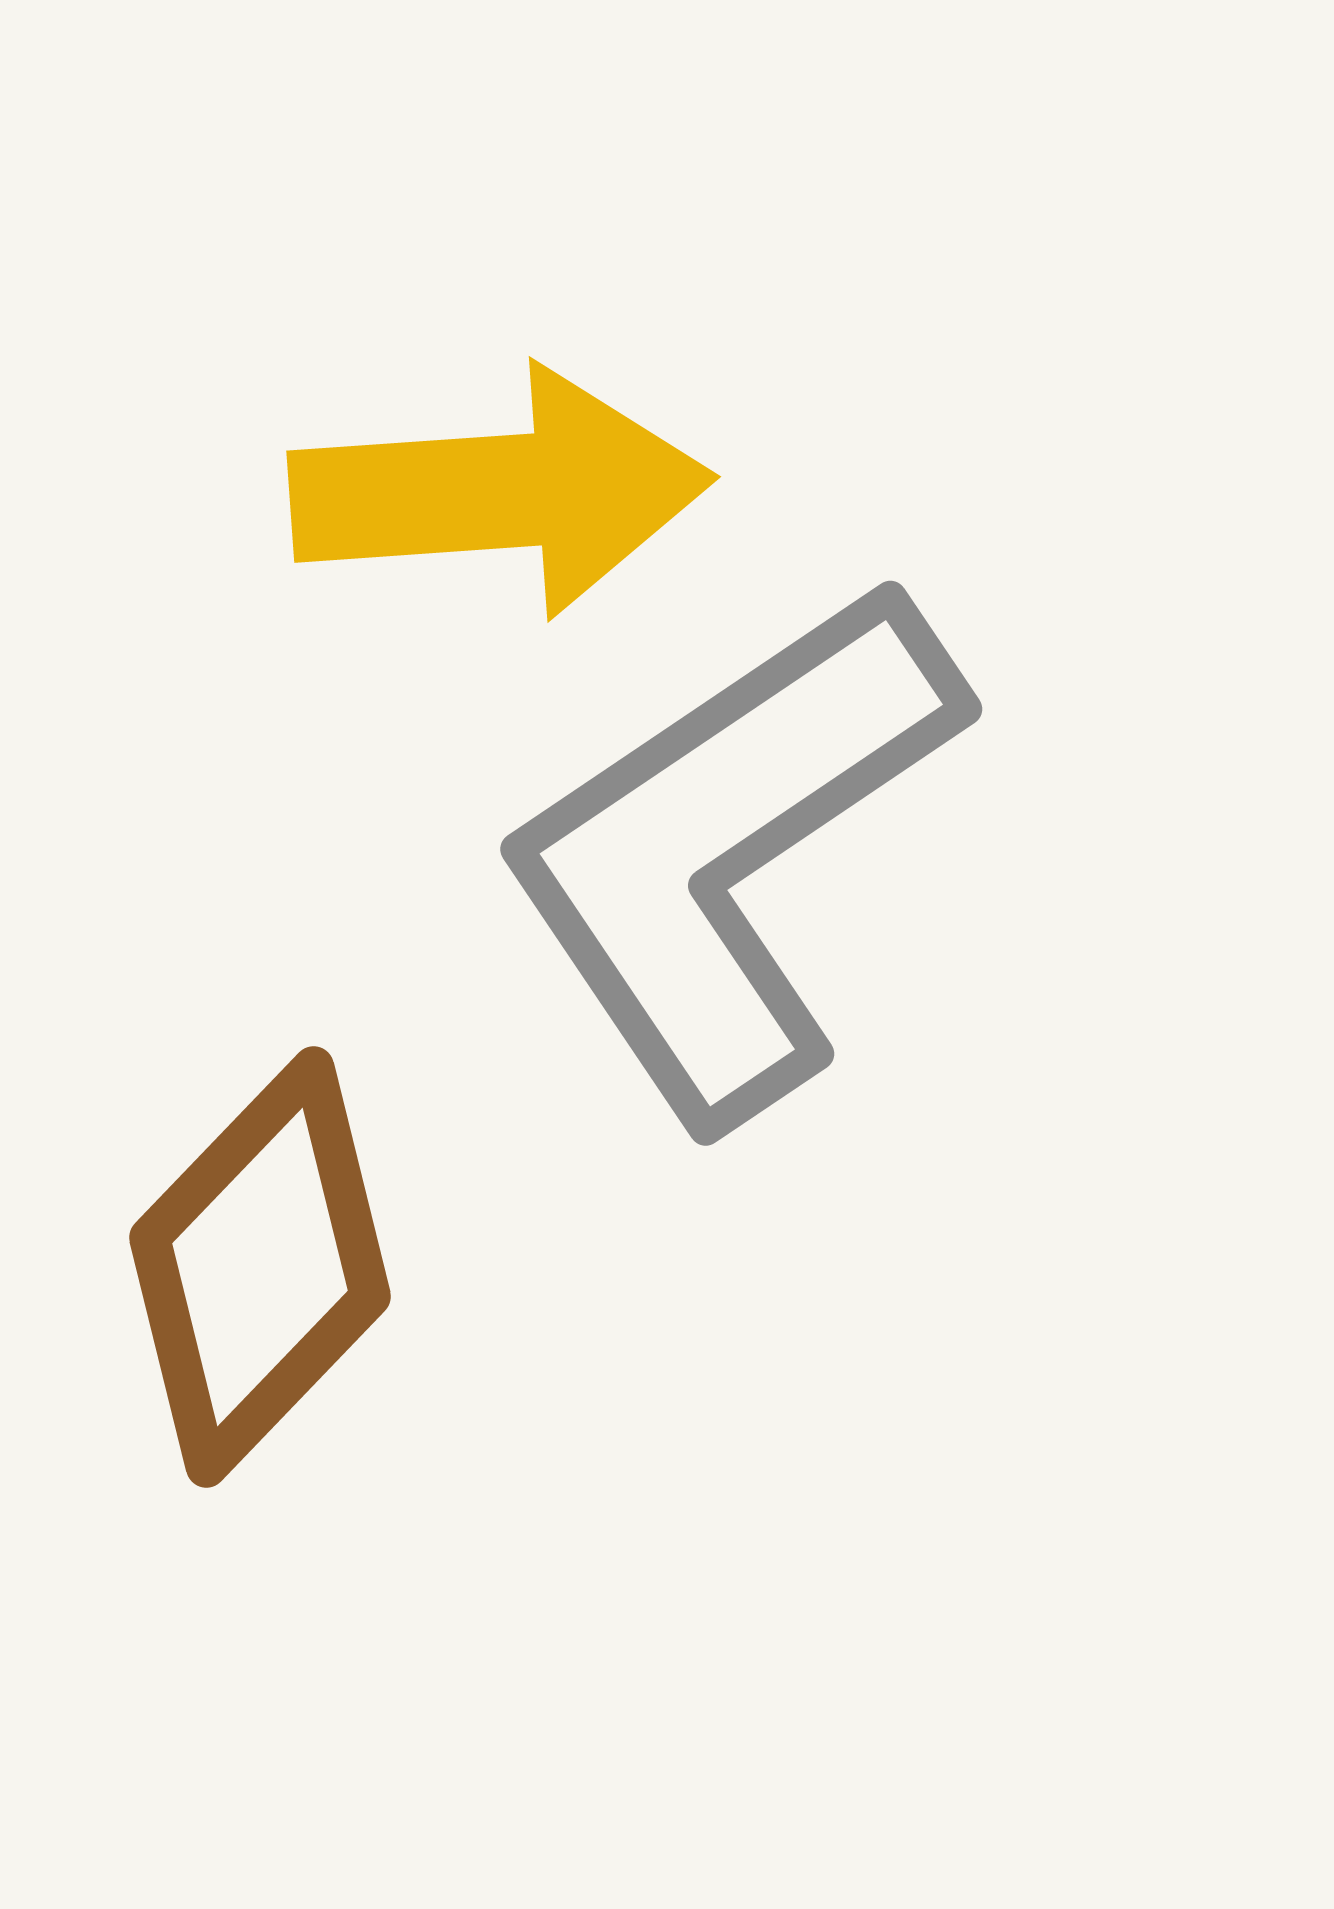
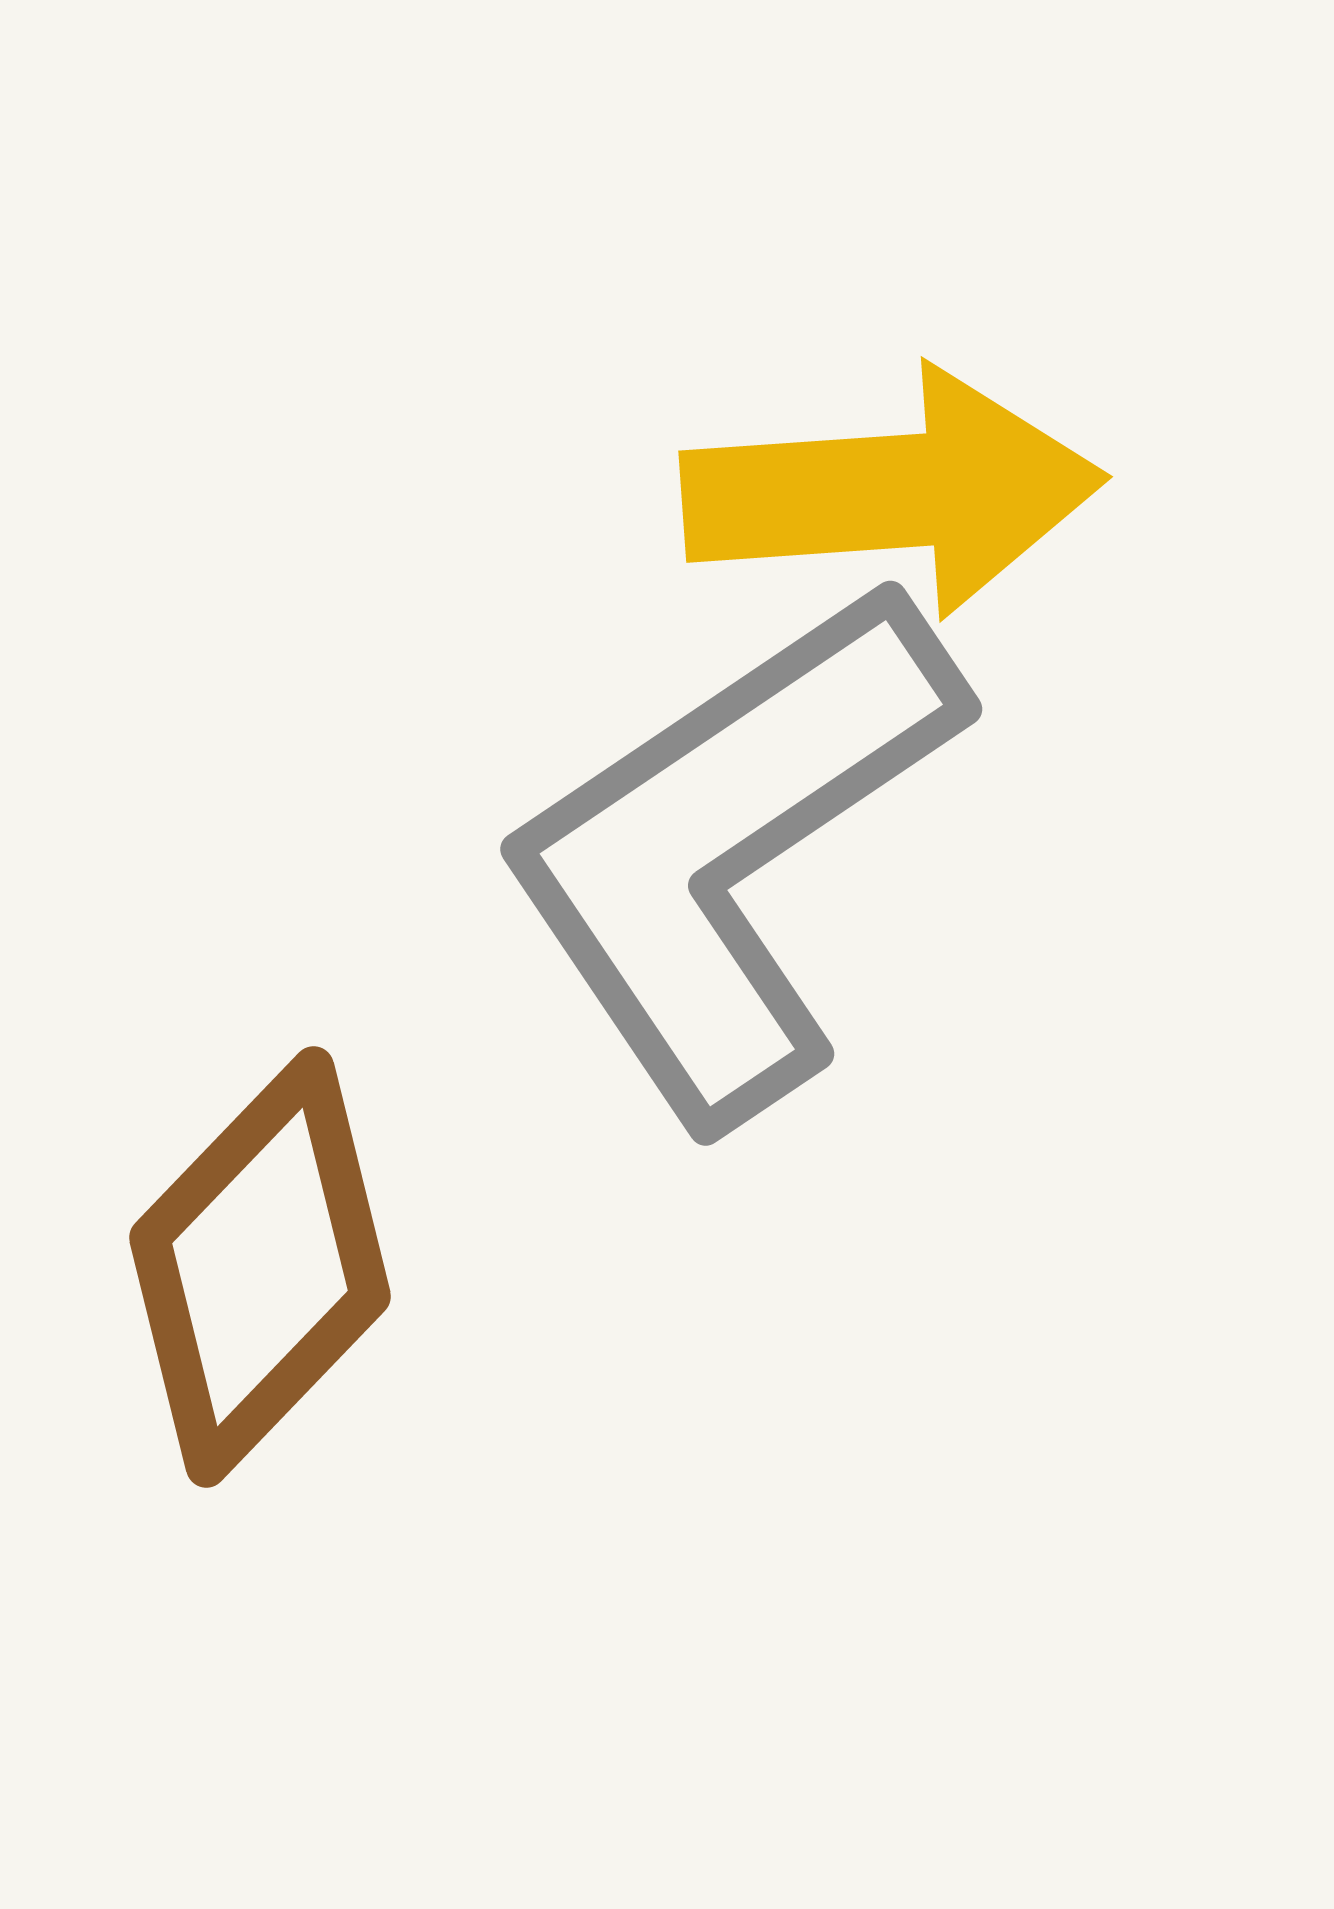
yellow arrow: moved 392 px right
